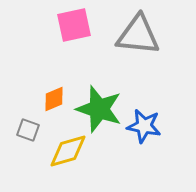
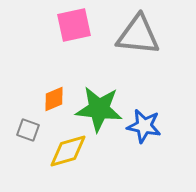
green star: rotated 12 degrees counterclockwise
